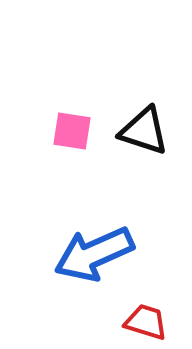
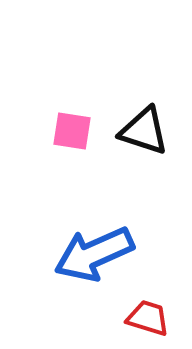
red trapezoid: moved 2 px right, 4 px up
